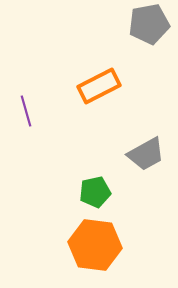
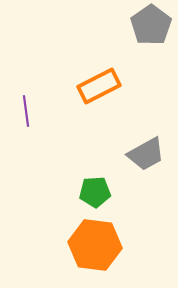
gray pentagon: moved 2 px right, 1 px down; rotated 24 degrees counterclockwise
purple line: rotated 8 degrees clockwise
green pentagon: rotated 8 degrees clockwise
